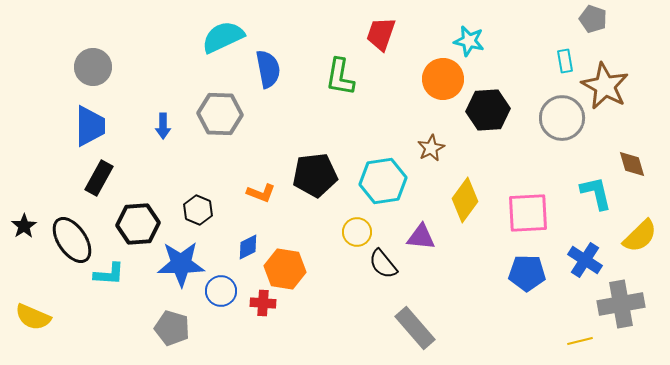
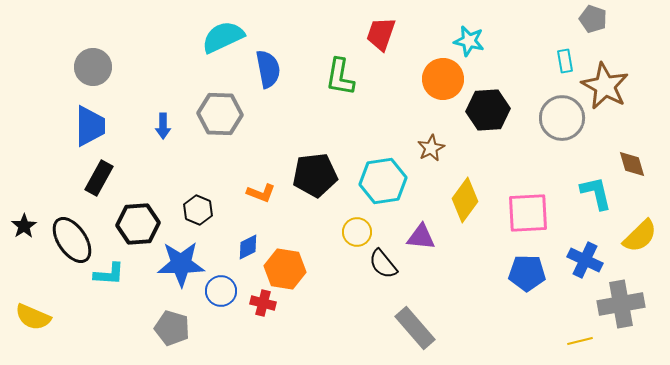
blue cross at (585, 260): rotated 8 degrees counterclockwise
red cross at (263, 303): rotated 10 degrees clockwise
